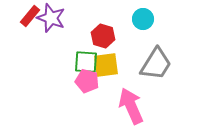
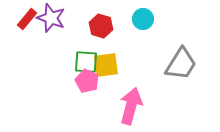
red rectangle: moved 3 px left, 3 px down
red hexagon: moved 2 px left, 10 px up
gray trapezoid: moved 25 px right
pink pentagon: rotated 10 degrees clockwise
pink arrow: rotated 39 degrees clockwise
